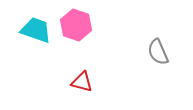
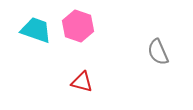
pink hexagon: moved 2 px right, 1 px down
